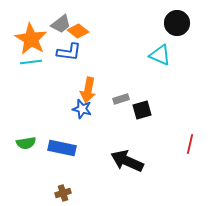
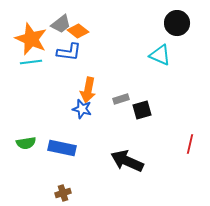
orange star: rotated 8 degrees counterclockwise
